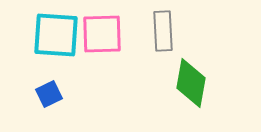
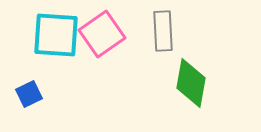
pink square: rotated 33 degrees counterclockwise
blue square: moved 20 px left
